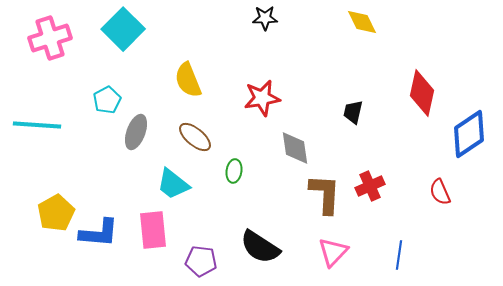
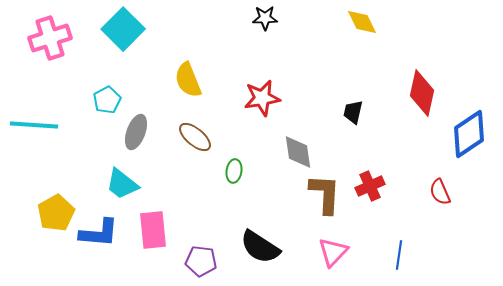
cyan line: moved 3 px left
gray diamond: moved 3 px right, 4 px down
cyan trapezoid: moved 51 px left
